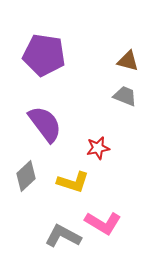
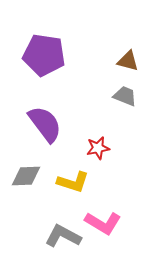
gray diamond: rotated 40 degrees clockwise
